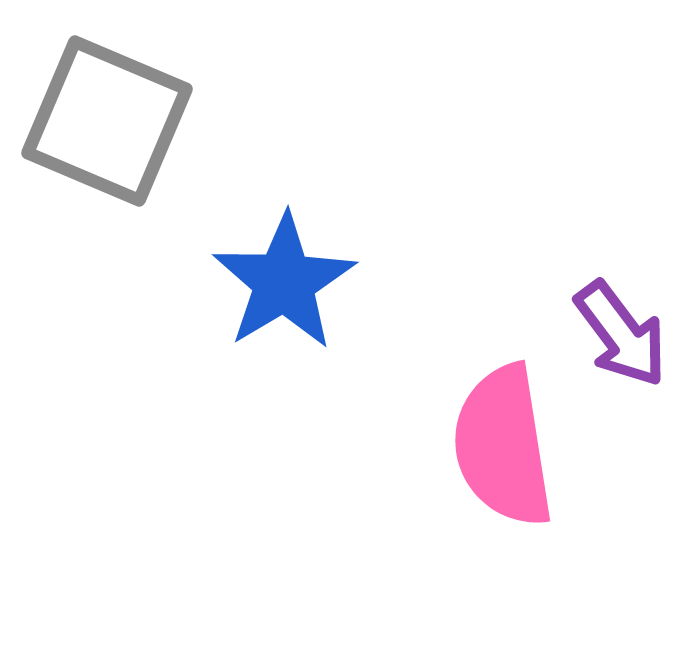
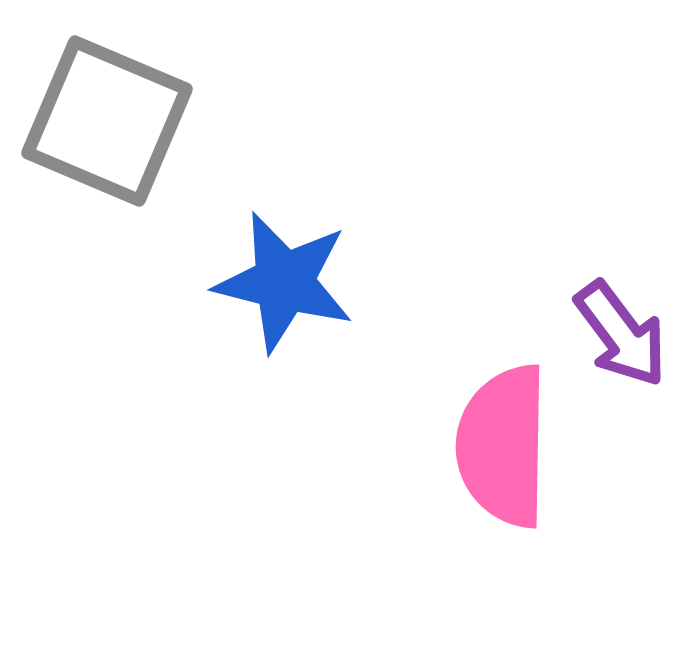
blue star: rotated 27 degrees counterclockwise
pink semicircle: rotated 10 degrees clockwise
